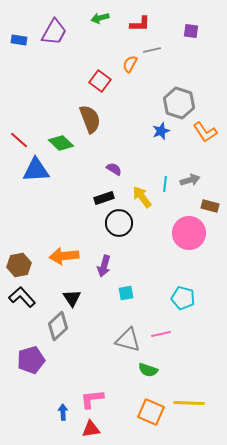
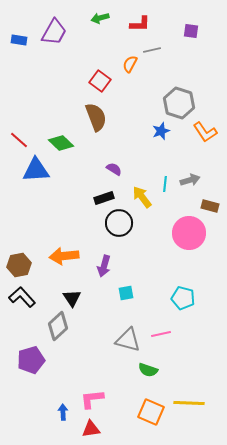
brown semicircle: moved 6 px right, 2 px up
